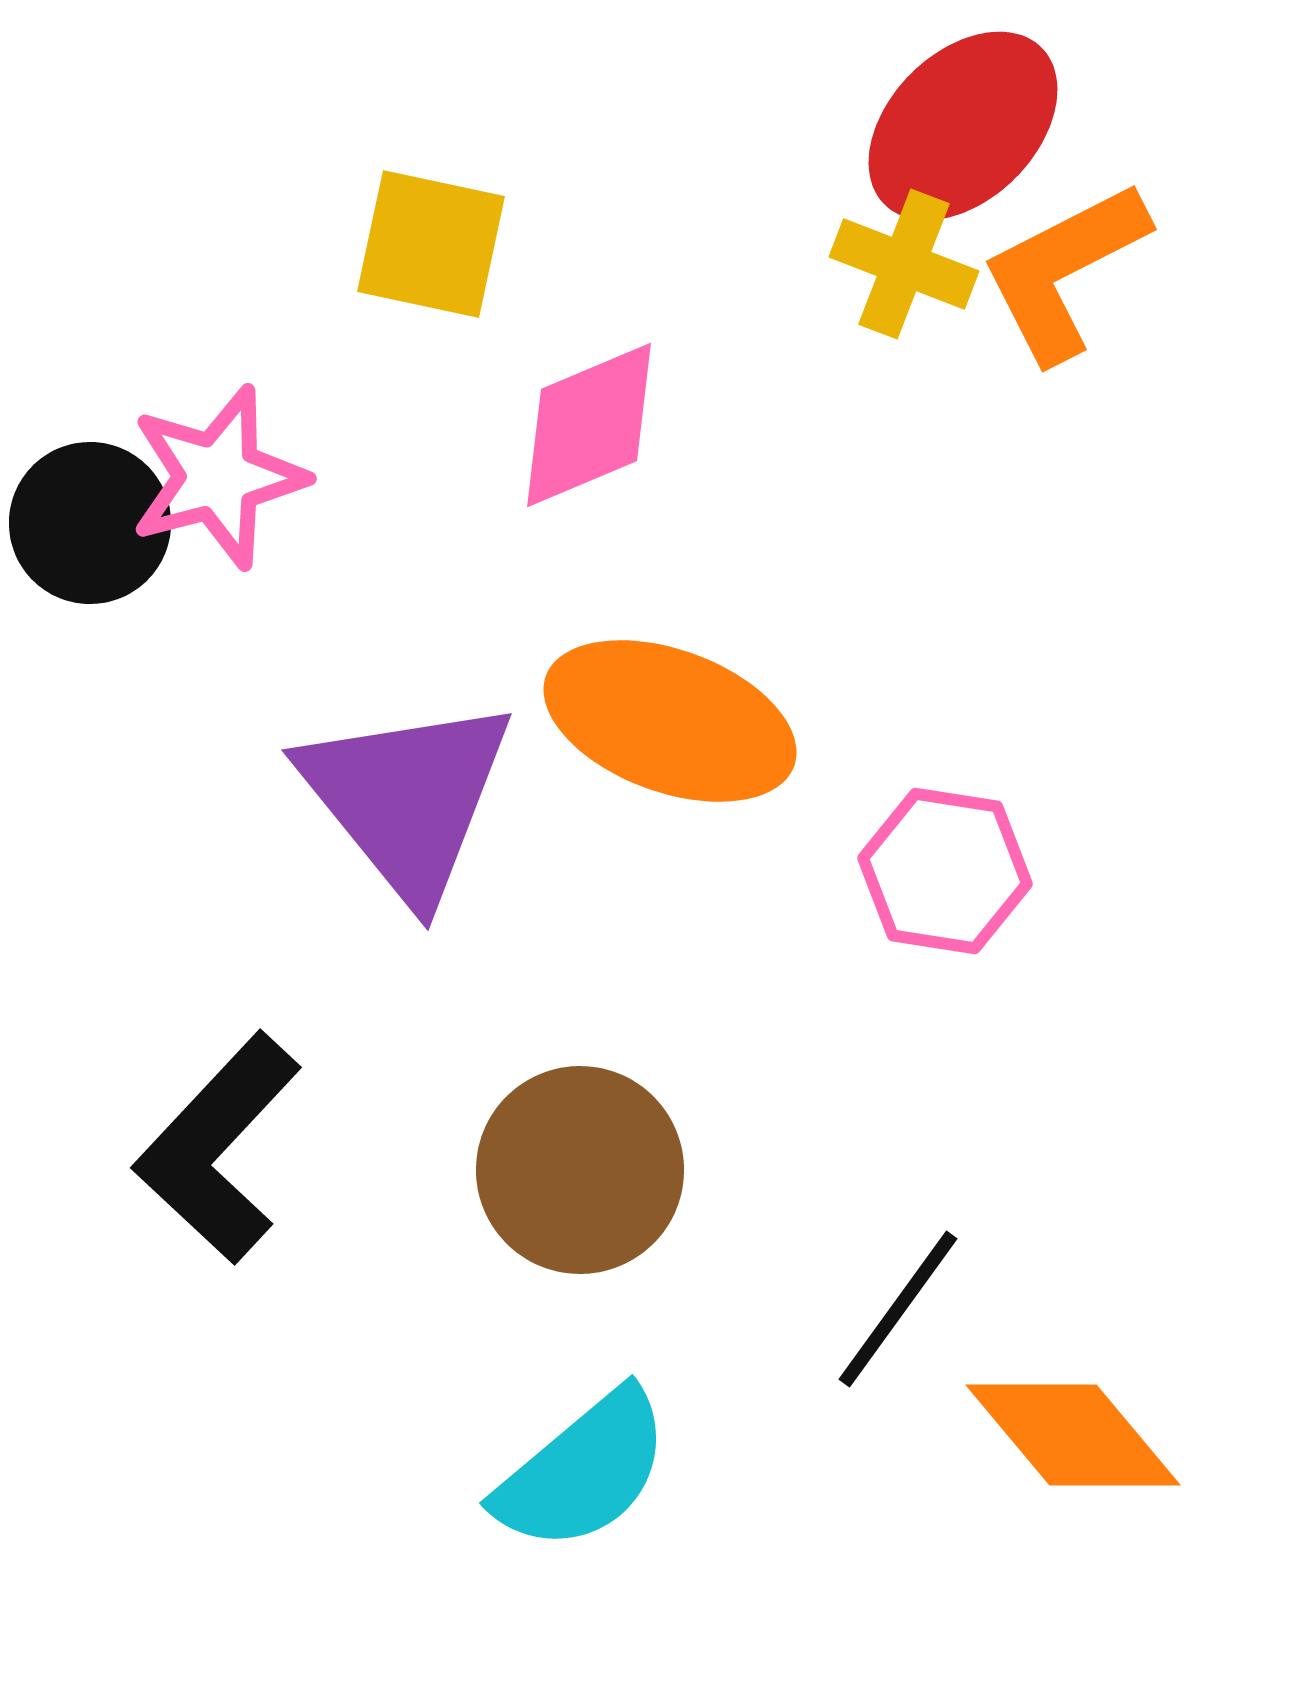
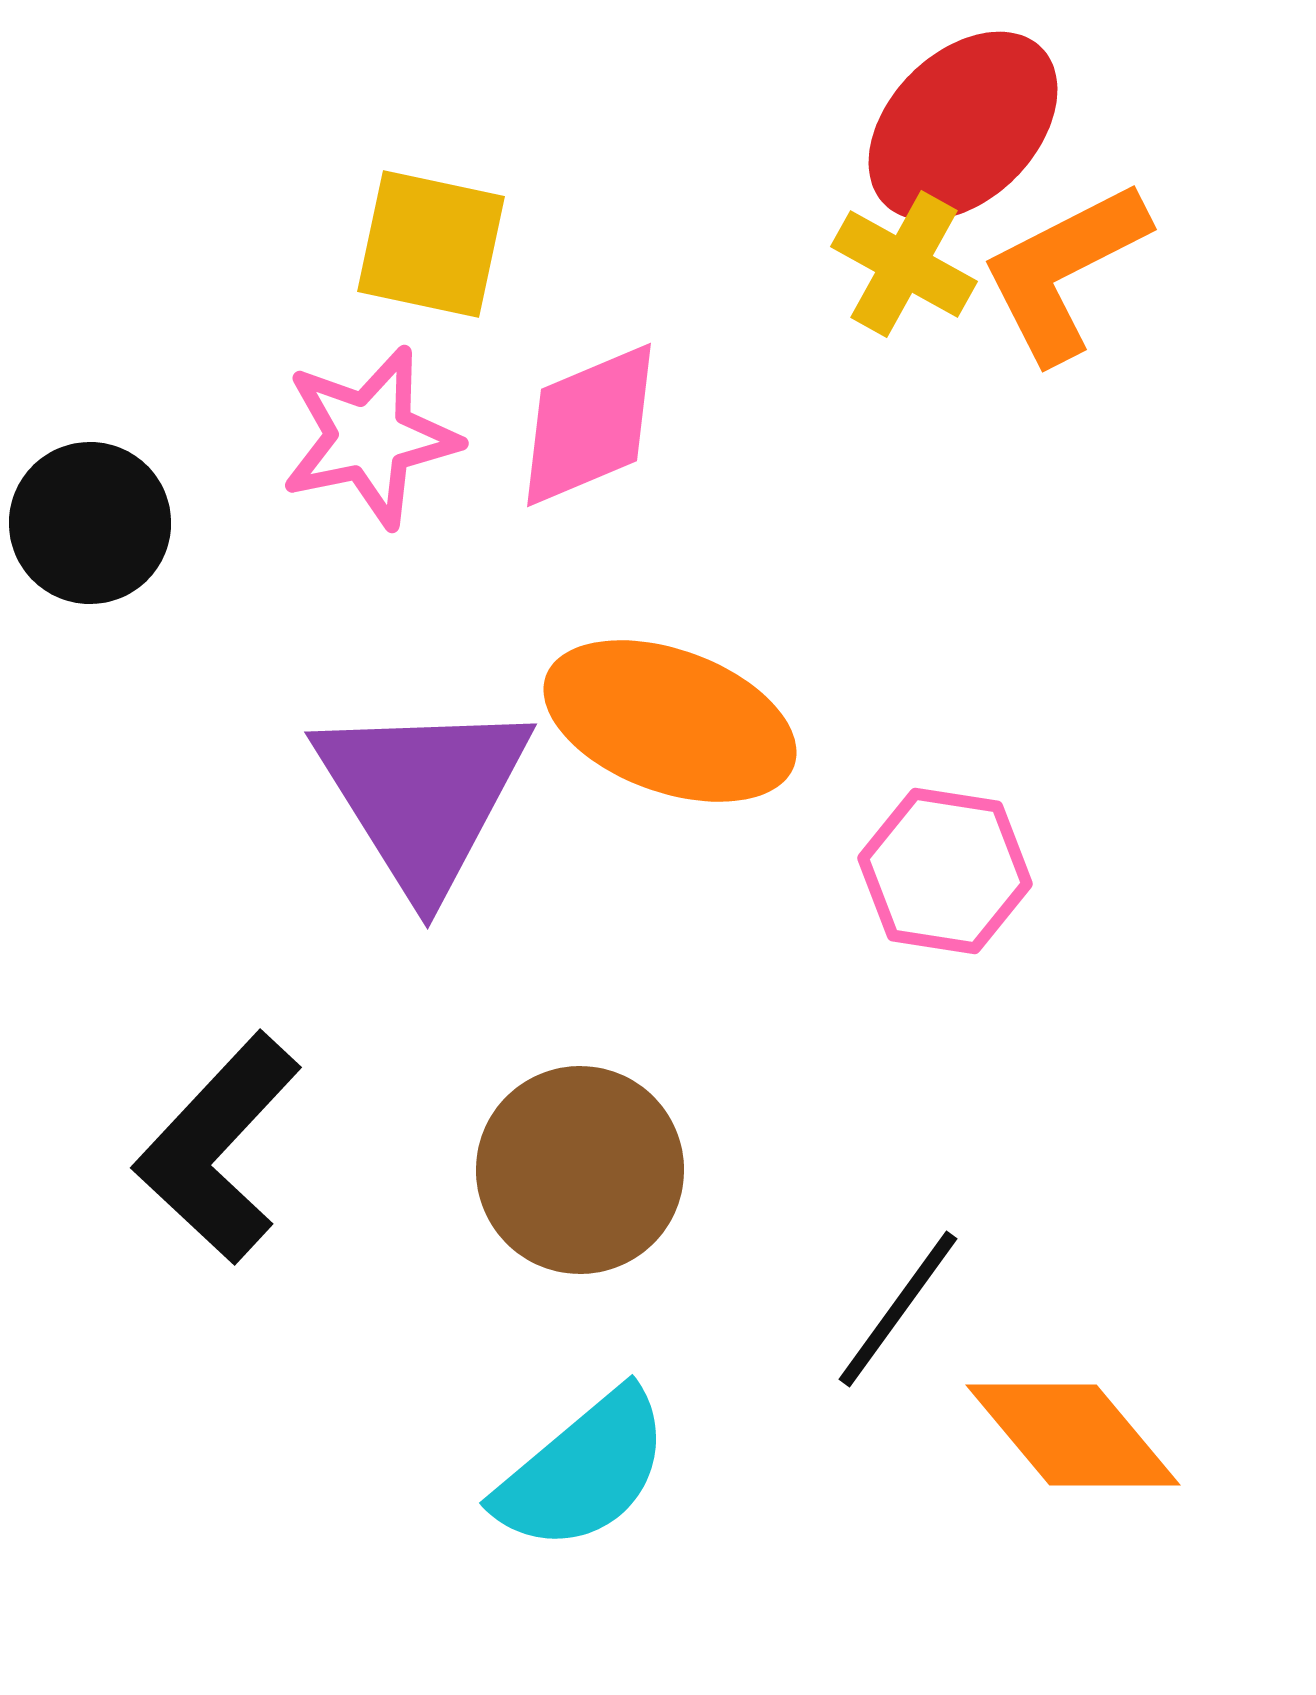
yellow cross: rotated 8 degrees clockwise
pink star: moved 152 px right, 40 px up; rotated 3 degrees clockwise
purple triangle: moved 16 px right, 3 px up; rotated 7 degrees clockwise
